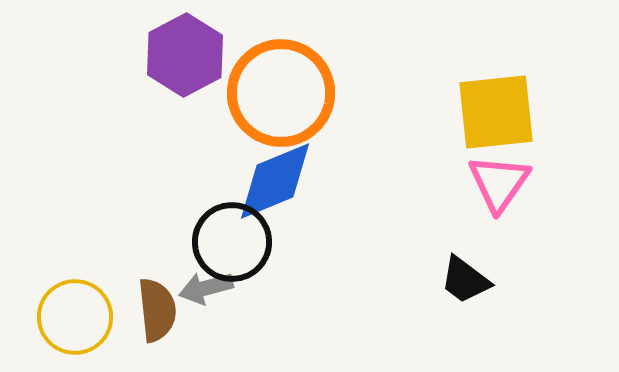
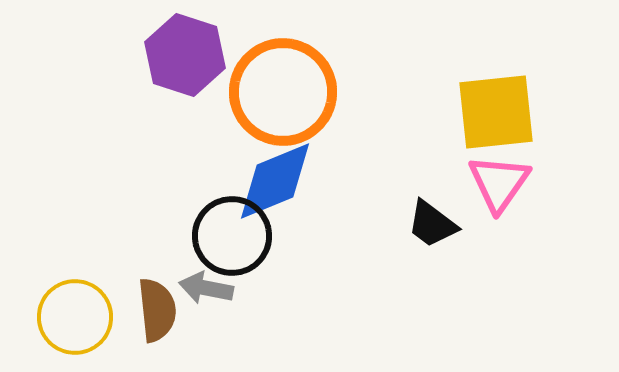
purple hexagon: rotated 14 degrees counterclockwise
orange circle: moved 2 px right, 1 px up
black circle: moved 6 px up
black trapezoid: moved 33 px left, 56 px up
gray arrow: rotated 26 degrees clockwise
